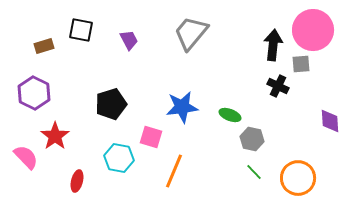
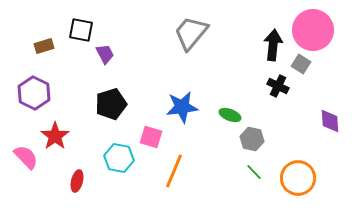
purple trapezoid: moved 24 px left, 14 px down
gray square: rotated 36 degrees clockwise
